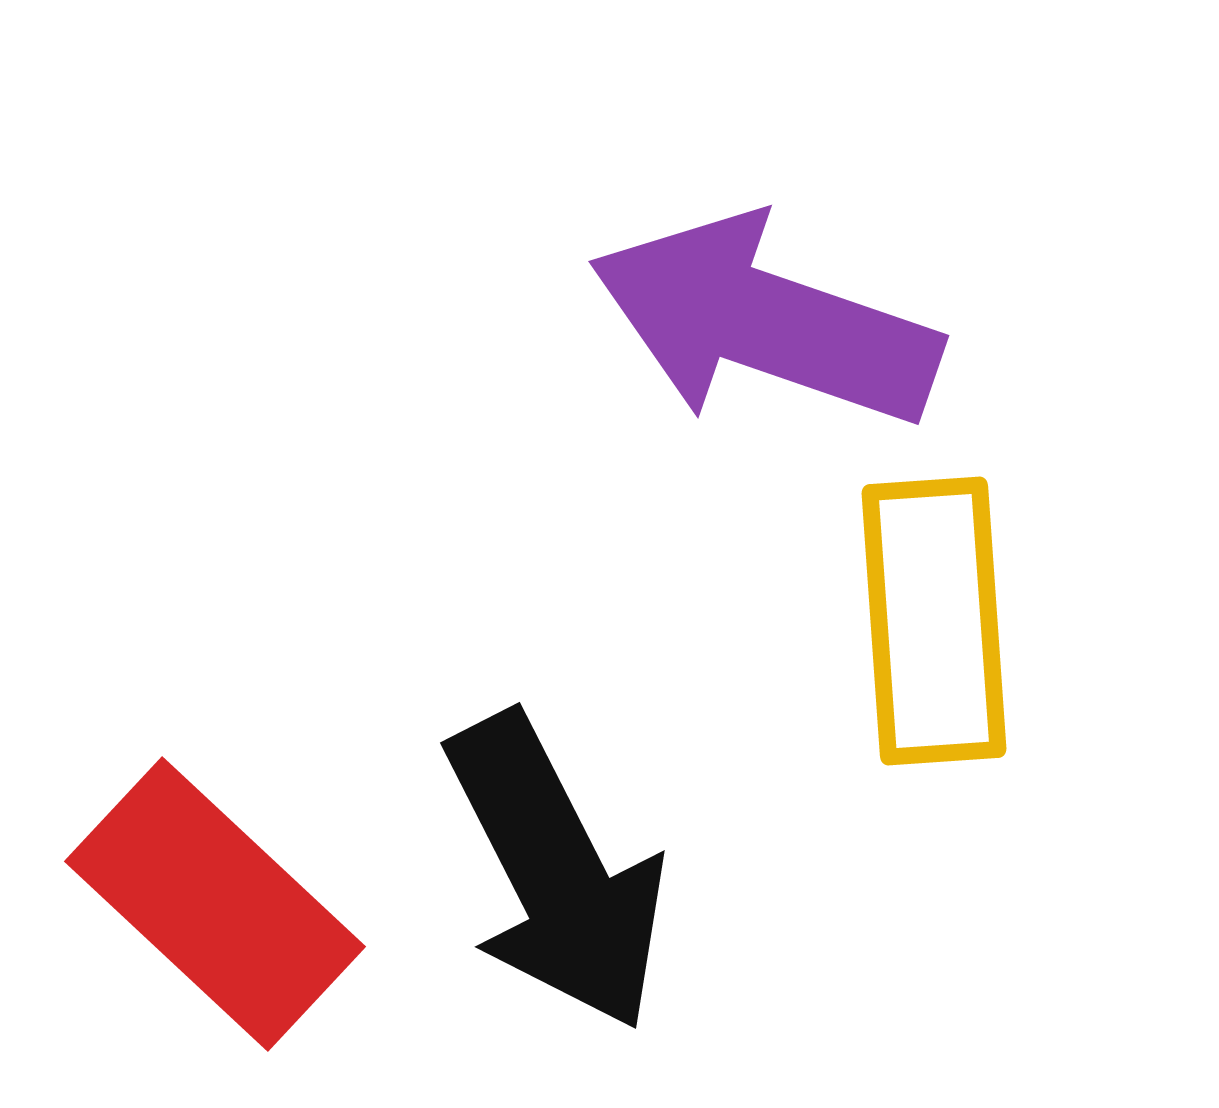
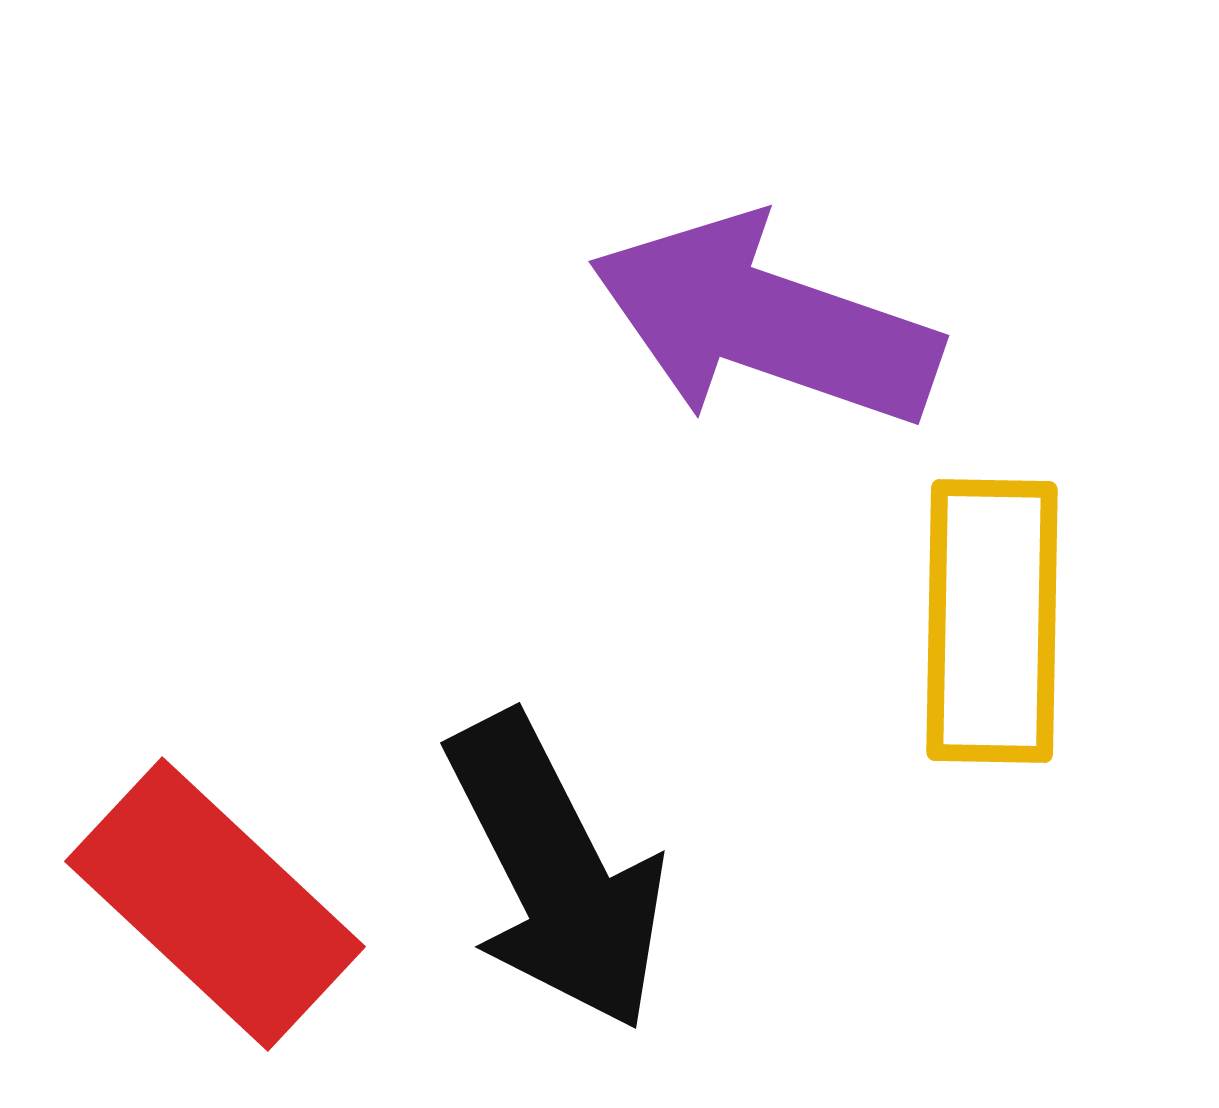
yellow rectangle: moved 58 px right; rotated 5 degrees clockwise
